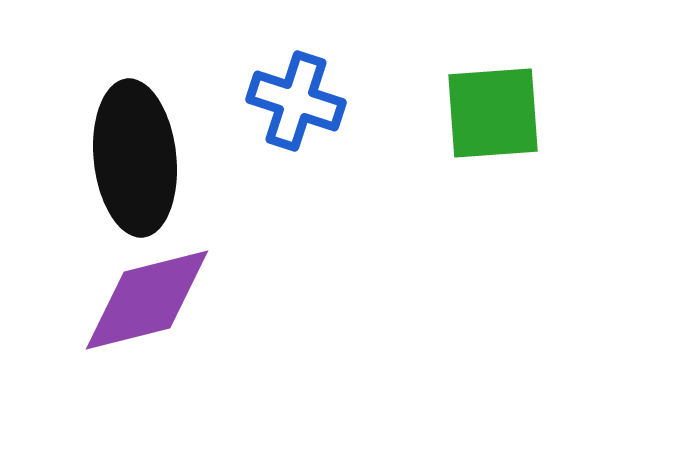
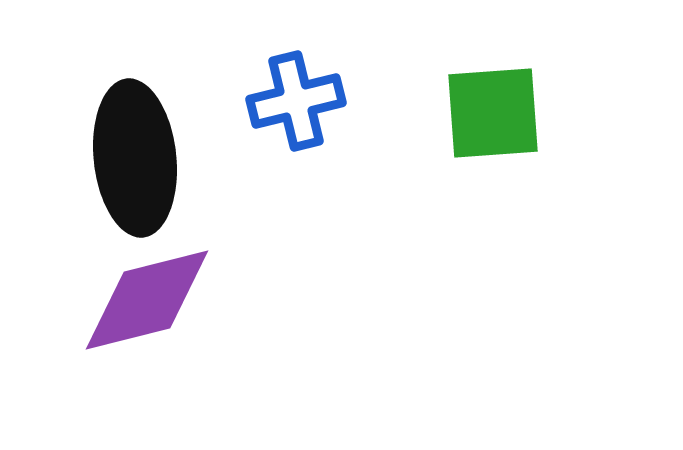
blue cross: rotated 32 degrees counterclockwise
